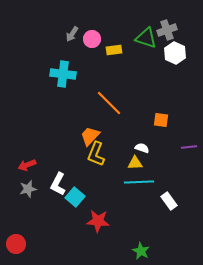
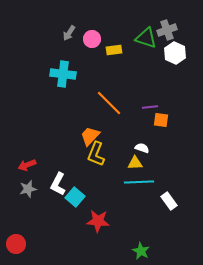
gray arrow: moved 3 px left, 1 px up
purple line: moved 39 px left, 40 px up
